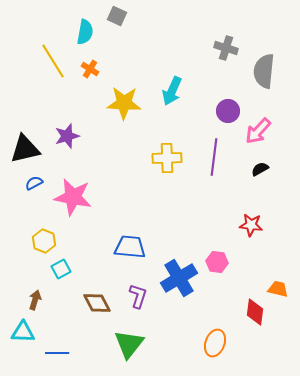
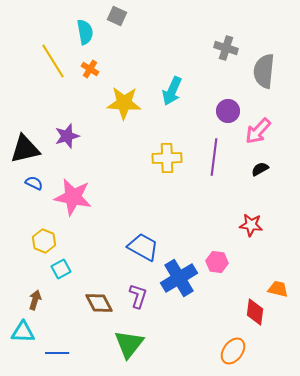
cyan semicircle: rotated 20 degrees counterclockwise
blue semicircle: rotated 54 degrees clockwise
blue trapezoid: moved 13 px right; rotated 24 degrees clockwise
brown diamond: moved 2 px right
orange ellipse: moved 18 px right, 8 px down; rotated 16 degrees clockwise
